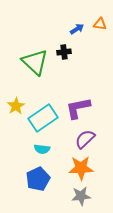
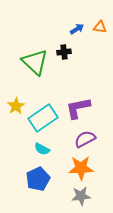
orange triangle: moved 3 px down
purple semicircle: rotated 15 degrees clockwise
cyan semicircle: rotated 21 degrees clockwise
